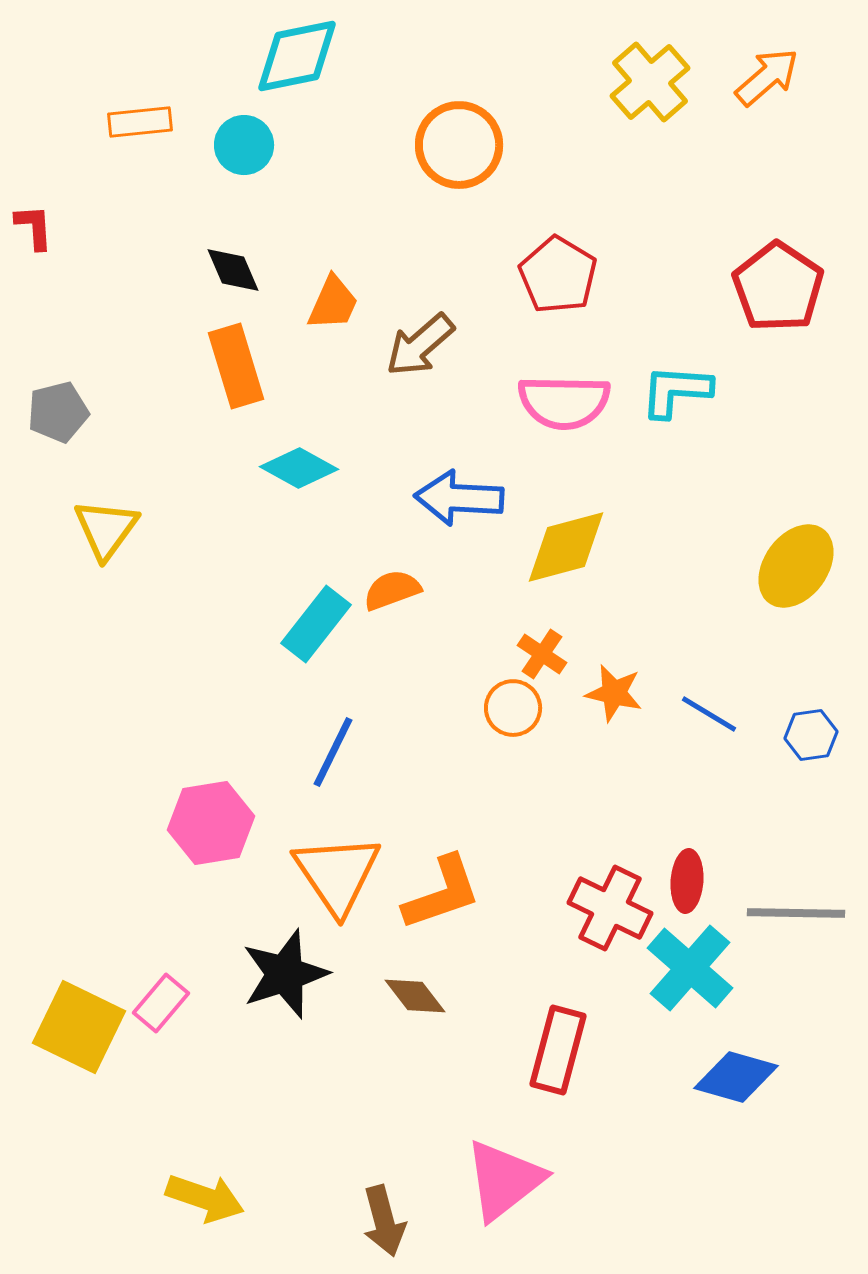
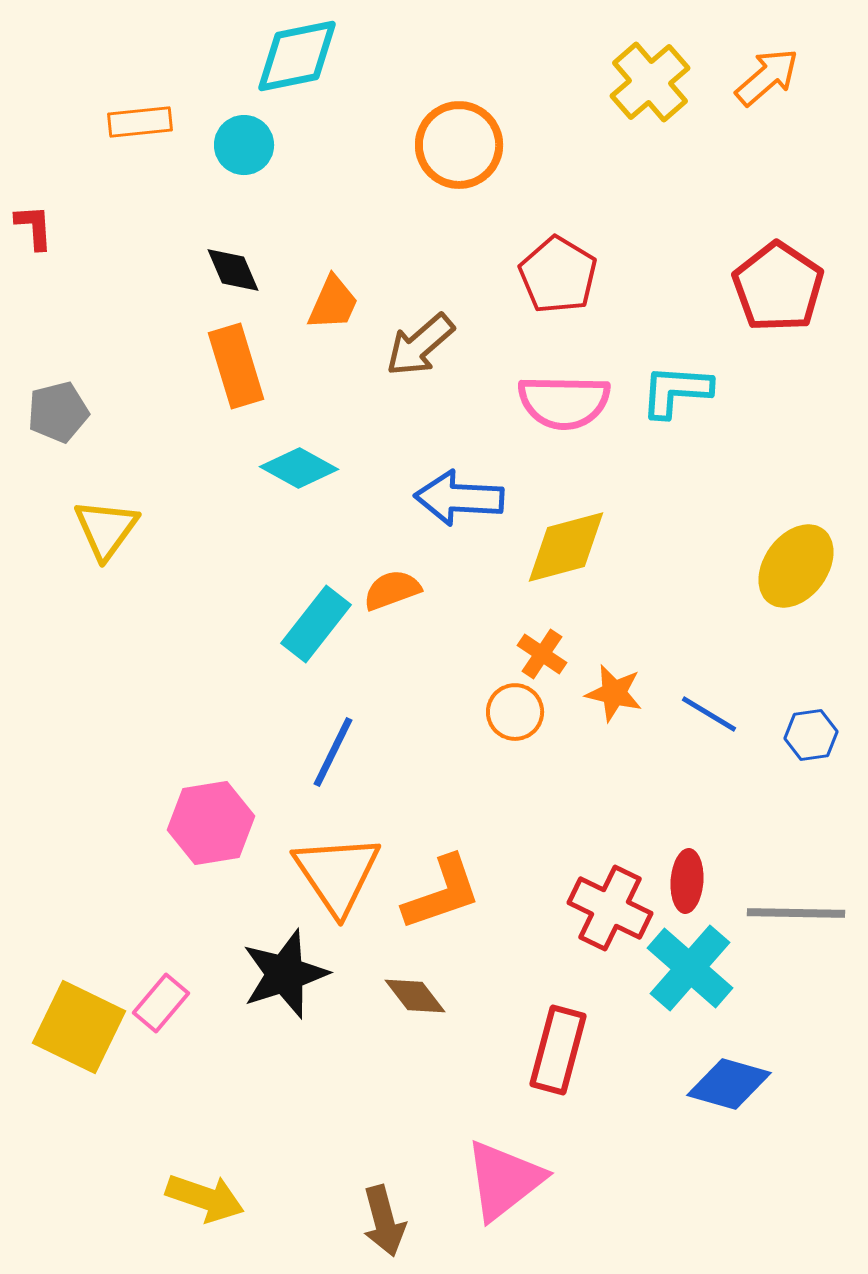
orange circle at (513, 708): moved 2 px right, 4 px down
blue diamond at (736, 1077): moved 7 px left, 7 px down
